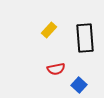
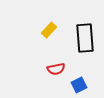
blue square: rotated 21 degrees clockwise
